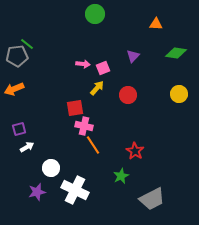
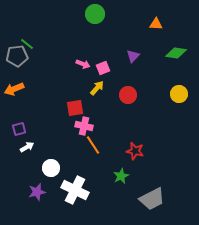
pink arrow: rotated 16 degrees clockwise
red star: rotated 18 degrees counterclockwise
